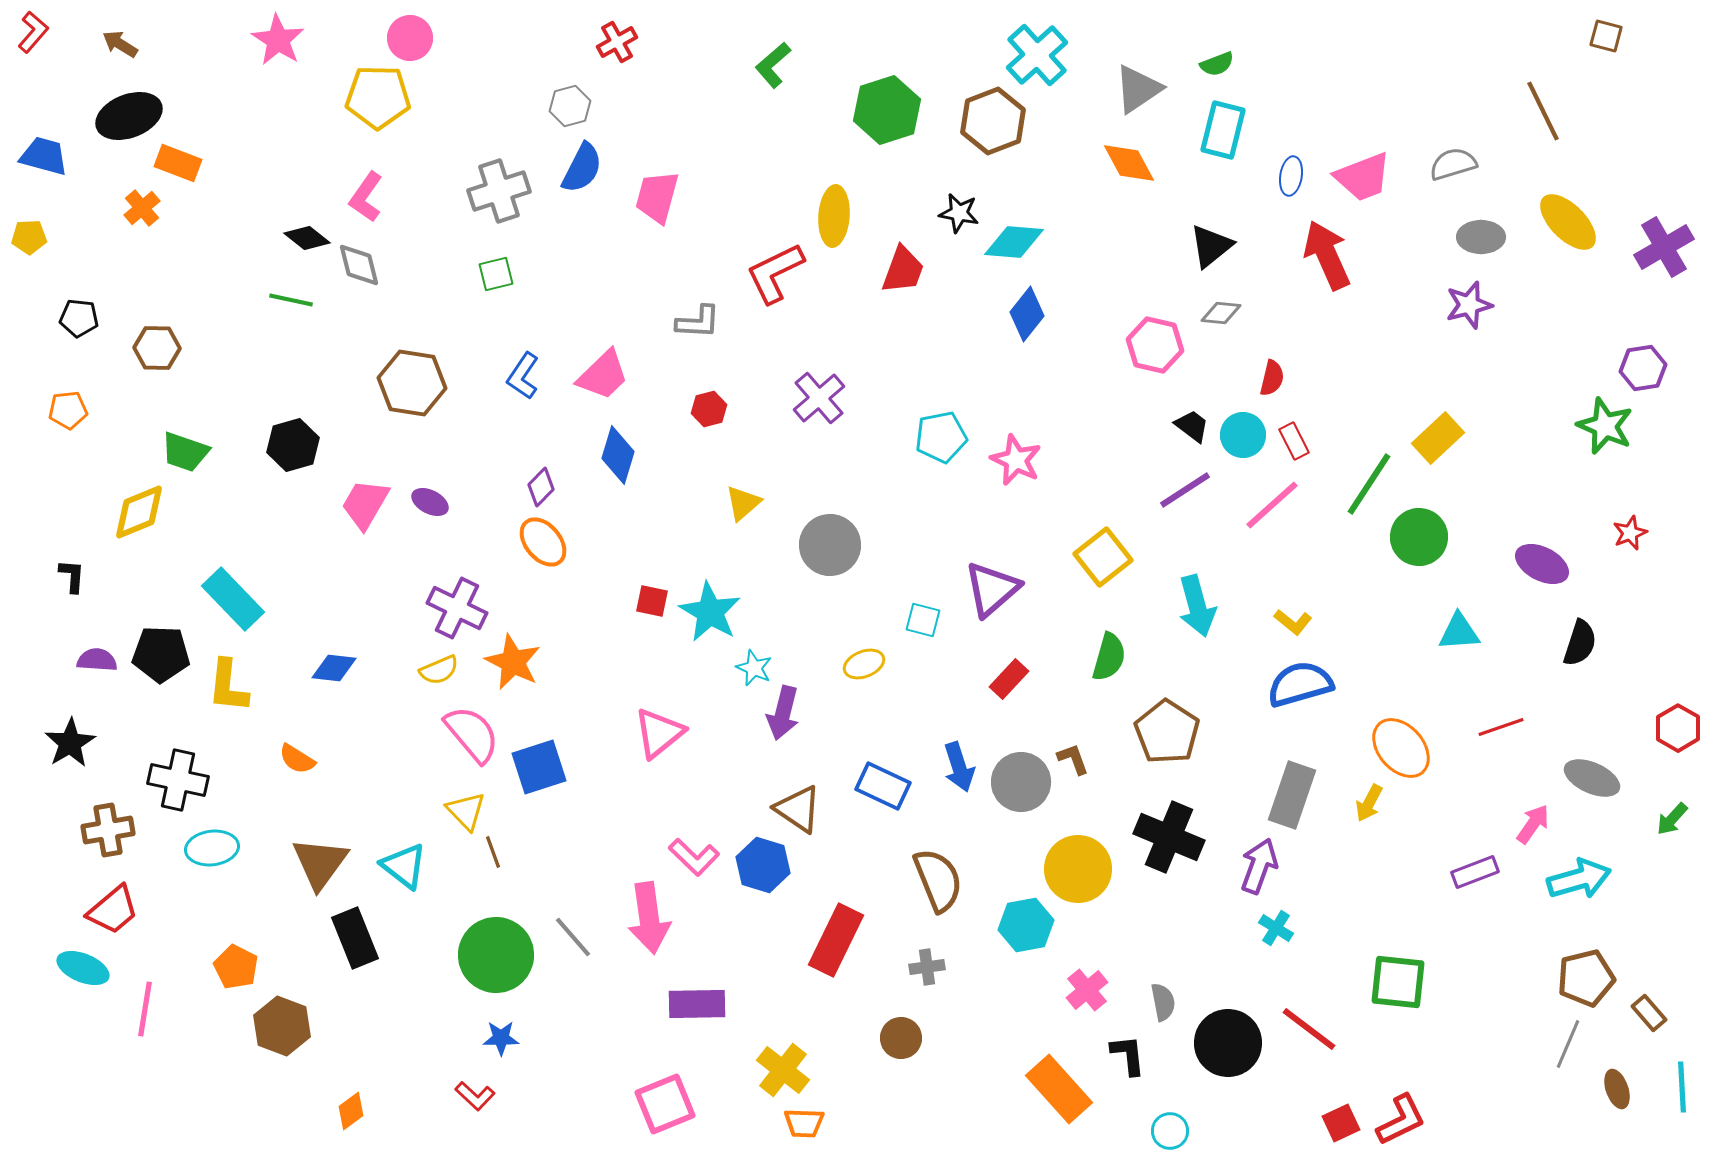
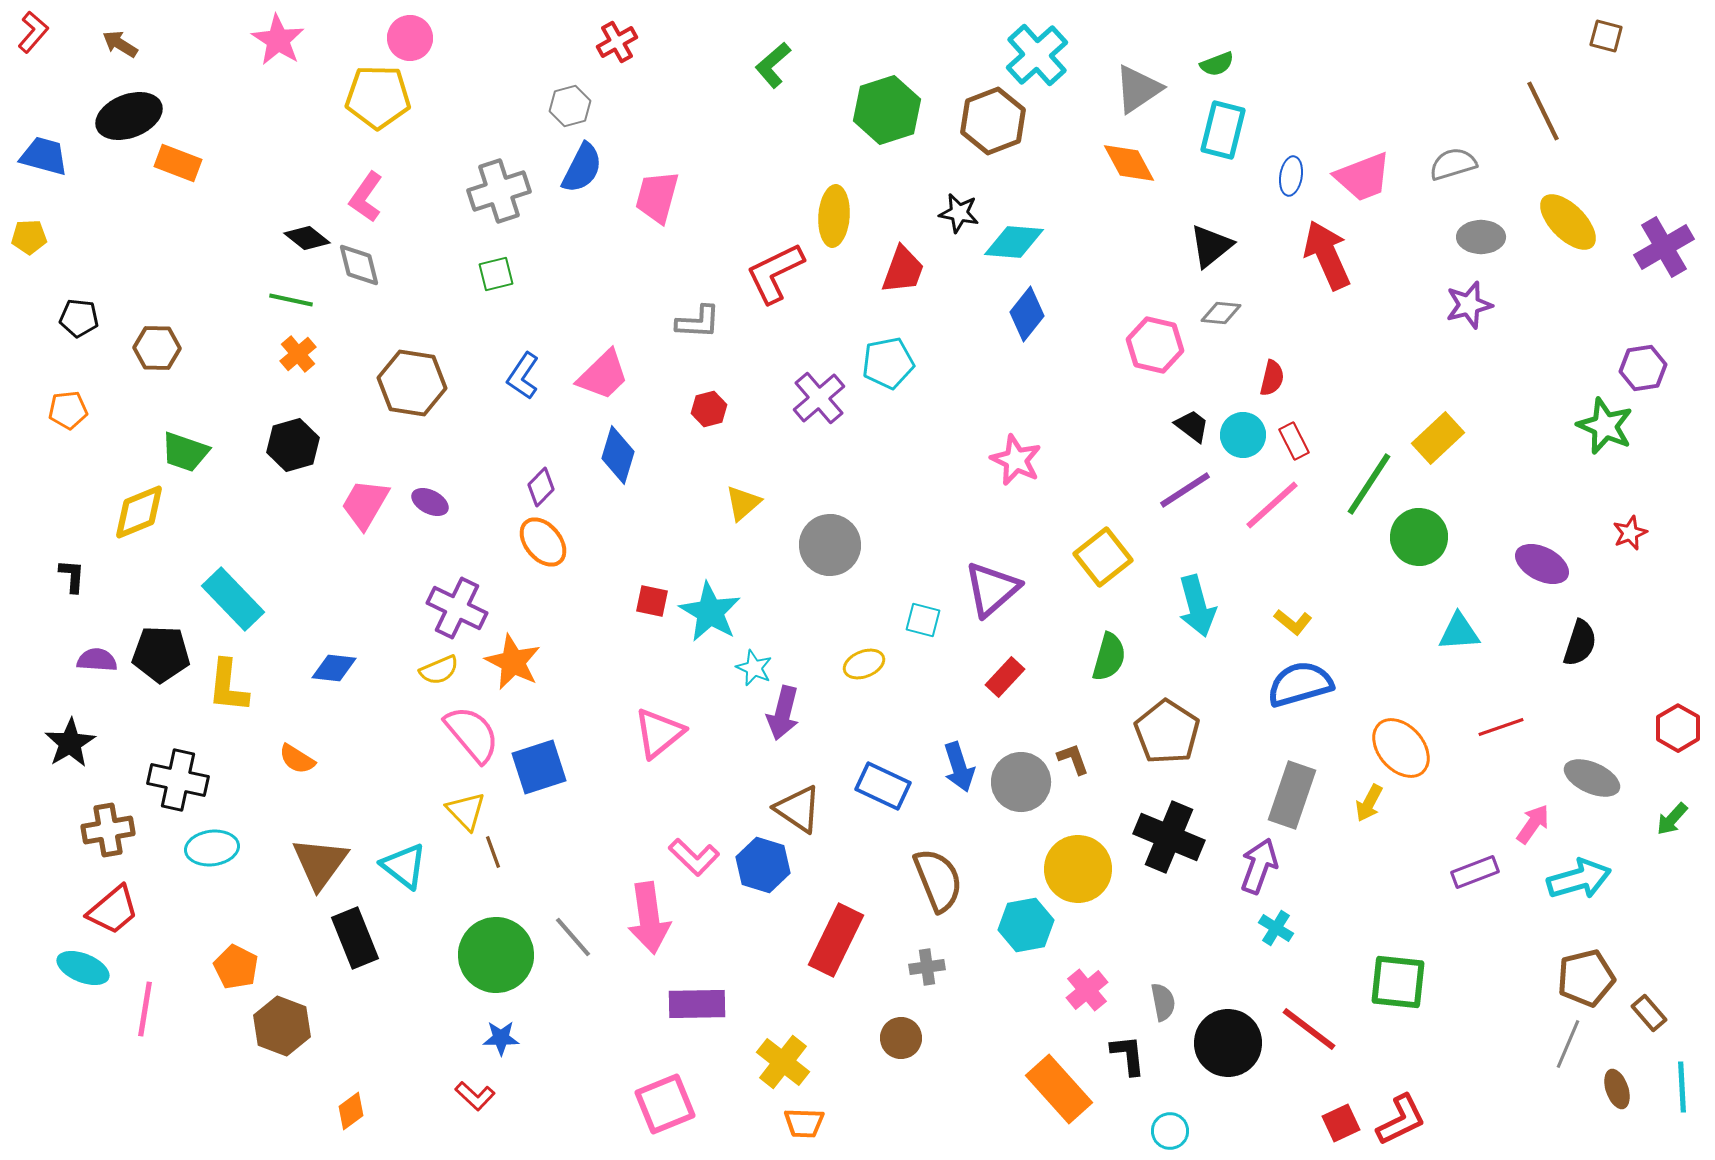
orange cross at (142, 208): moved 156 px right, 146 px down
cyan pentagon at (941, 437): moved 53 px left, 74 px up
red rectangle at (1009, 679): moved 4 px left, 2 px up
yellow cross at (783, 1070): moved 8 px up
